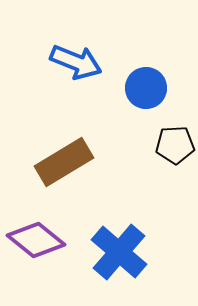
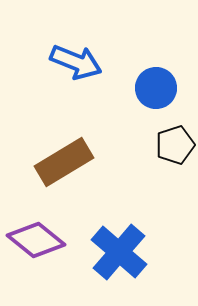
blue circle: moved 10 px right
black pentagon: rotated 15 degrees counterclockwise
